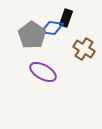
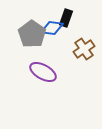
gray pentagon: moved 1 px up
brown cross: rotated 25 degrees clockwise
